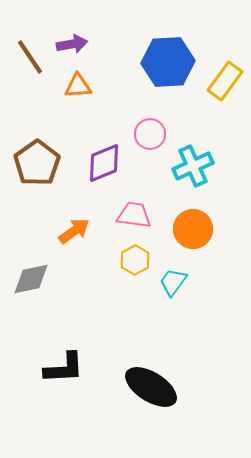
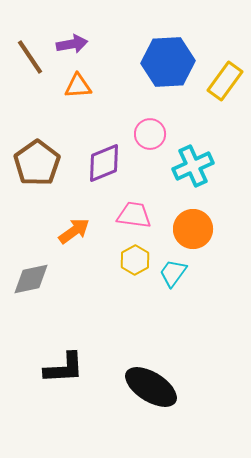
cyan trapezoid: moved 9 px up
